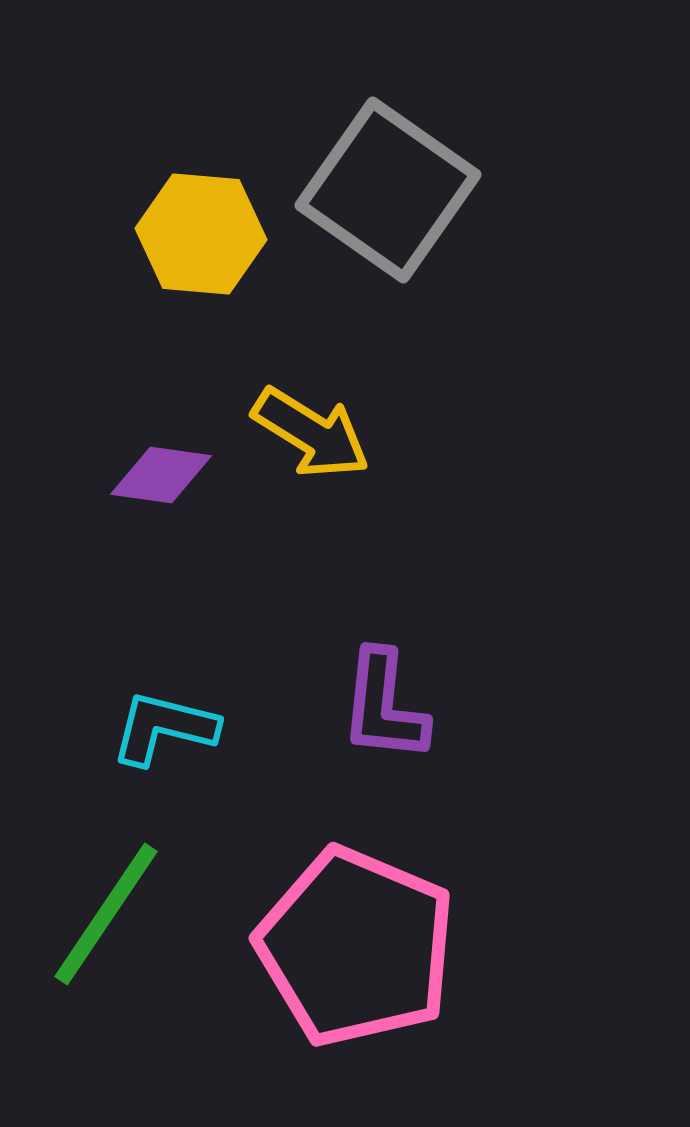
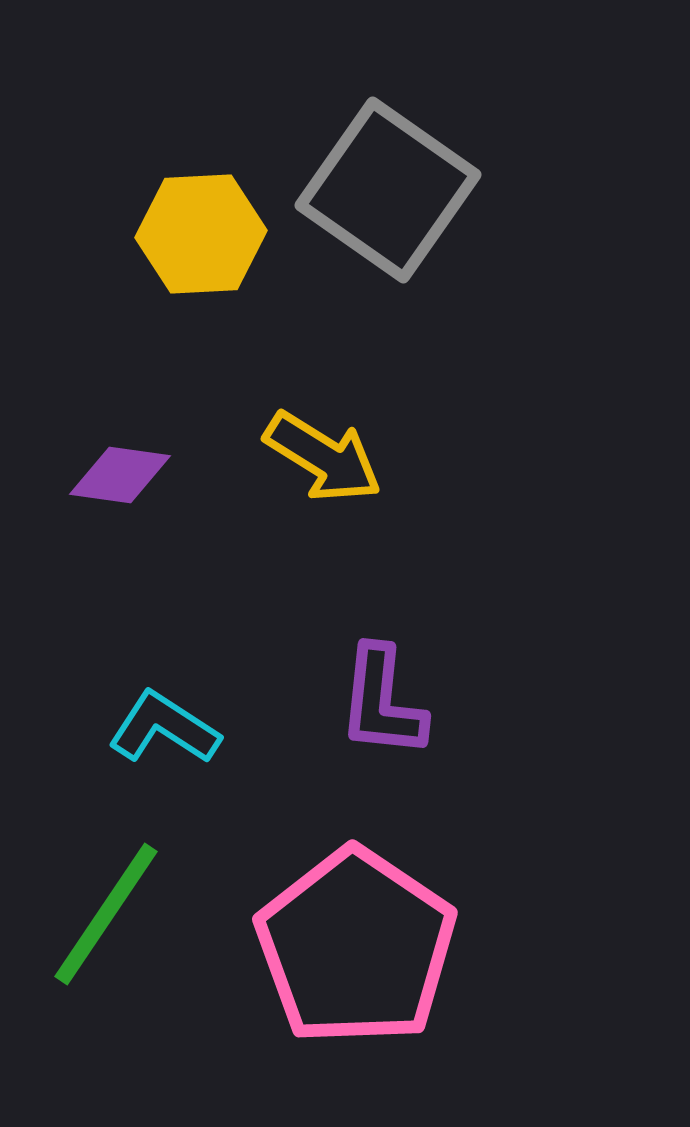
yellow hexagon: rotated 8 degrees counterclockwise
yellow arrow: moved 12 px right, 24 px down
purple diamond: moved 41 px left
purple L-shape: moved 2 px left, 4 px up
cyan L-shape: rotated 19 degrees clockwise
pink pentagon: rotated 11 degrees clockwise
